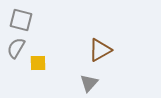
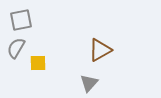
gray square: rotated 25 degrees counterclockwise
